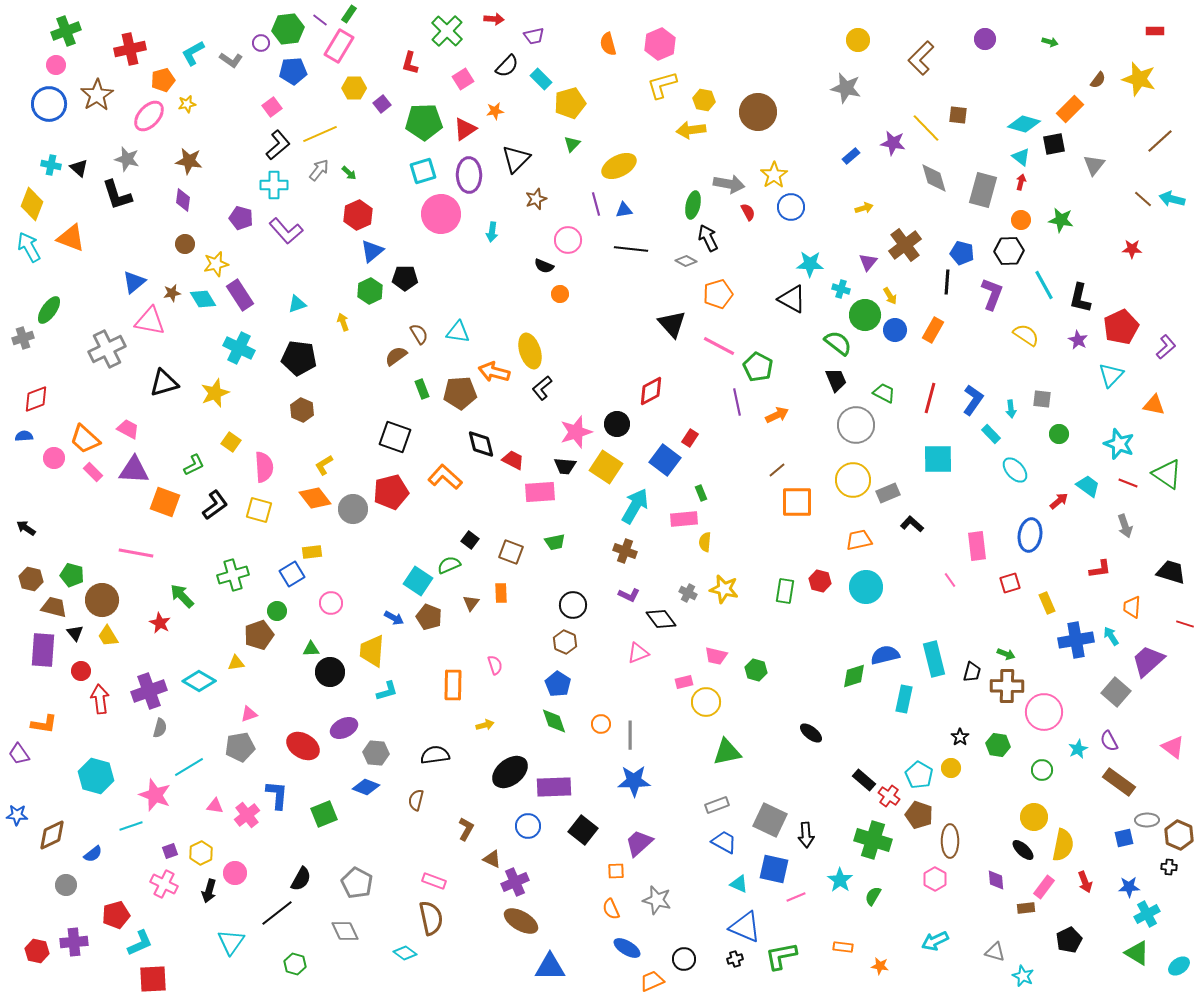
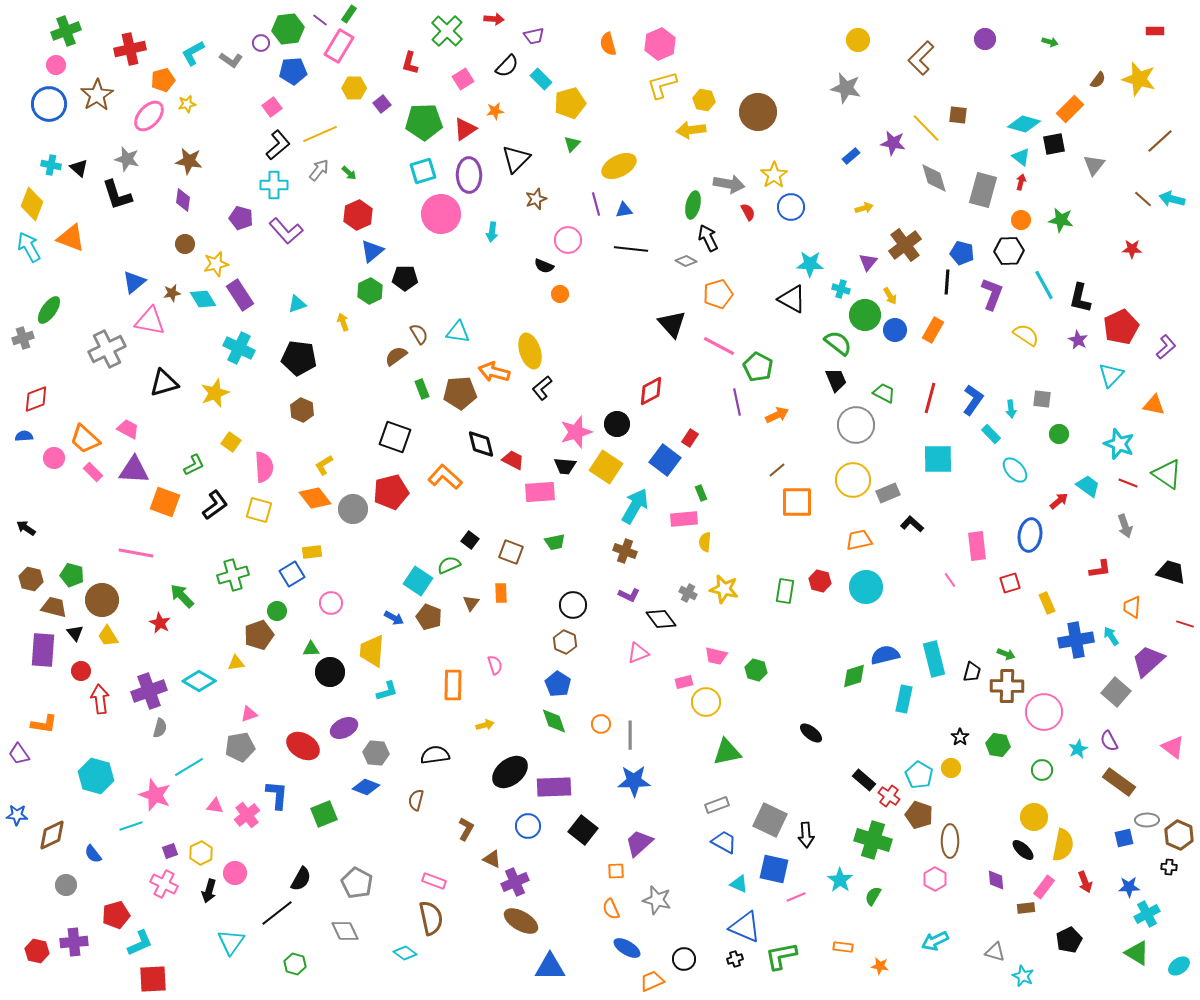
blue semicircle at (93, 854): rotated 90 degrees clockwise
